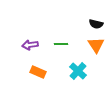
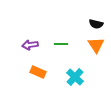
cyan cross: moved 3 px left, 6 px down
